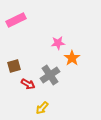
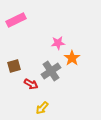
gray cross: moved 1 px right, 4 px up
red arrow: moved 3 px right
